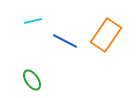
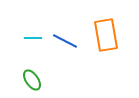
cyan line: moved 17 px down; rotated 12 degrees clockwise
orange rectangle: rotated 44 degrees counterclockwise
